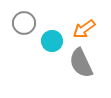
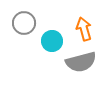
orange arrow: rotated 110 degrees clockwise
gray semicircle: moved 1 px up; rotated 80 degrees counterclockwise
